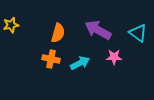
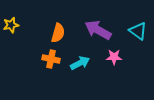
cyan triangle: moved 2 px up
